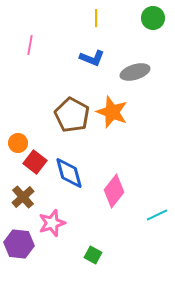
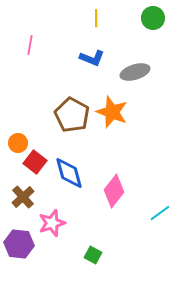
cyan line: moved 3 px right, 2 px up; rotated 10 degrees counterclockwise
